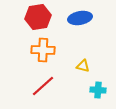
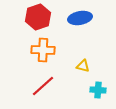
red hexagon: rotated 10 degrees counterclockwise
